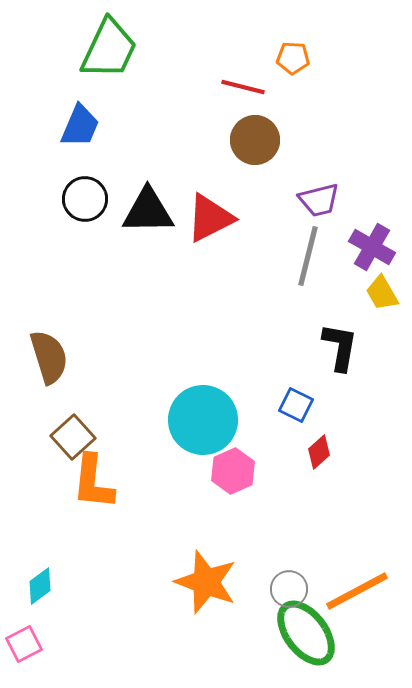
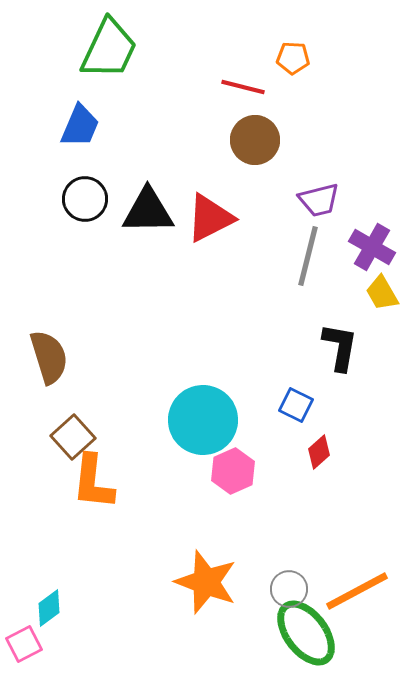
cyan diamond: moved 9 px right, 22 px down
